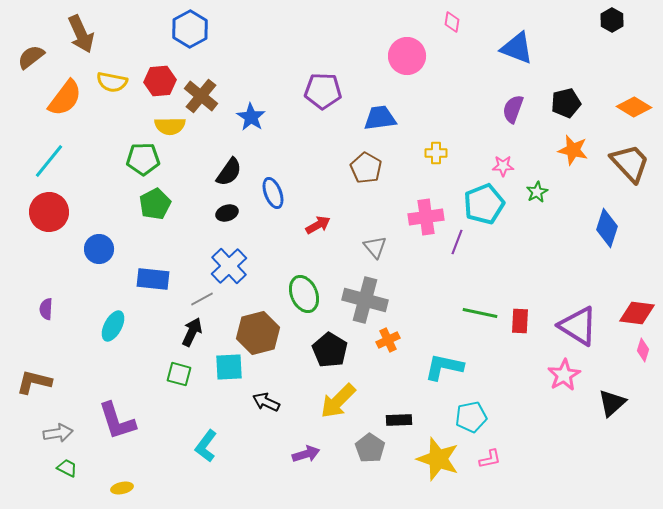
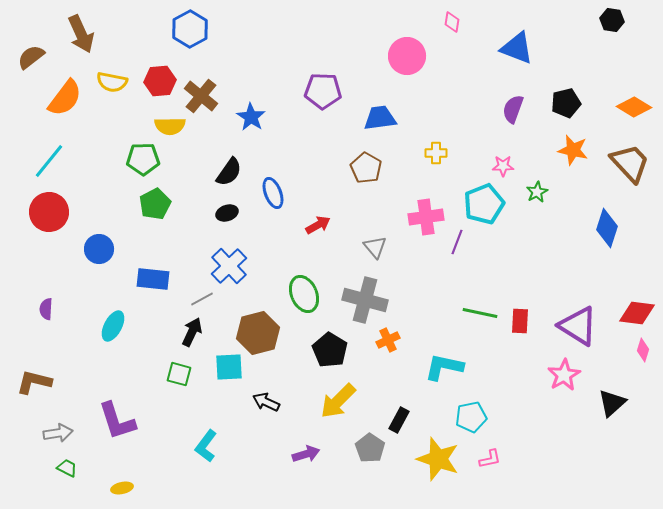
black hexagon at (612, 20): rotated 20 degrees counterclockwise
black rectangle at (399, 420): rotated 60 degrees counterclockwise
